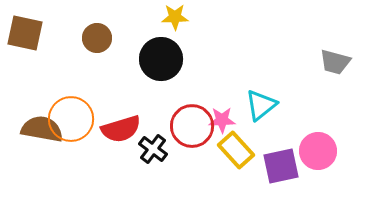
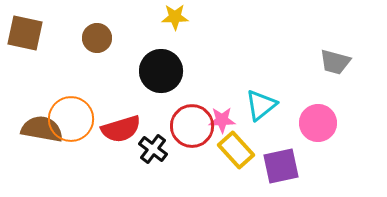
black circle: moved 12 px down
pink circle: moved 28 px up
